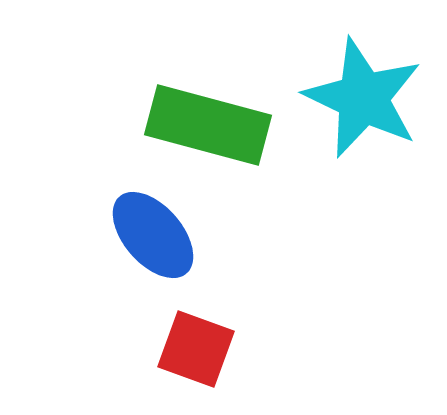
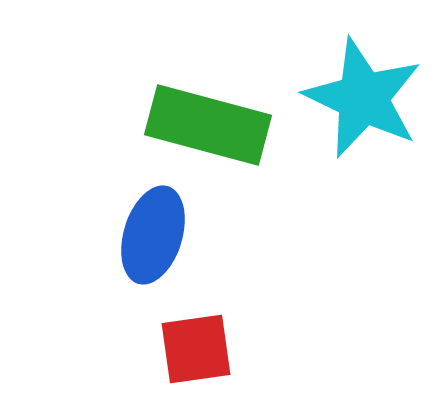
blue ellipse: rotated 58 degrees clockwise
red square: rotated 28 degrees counterclockwise
